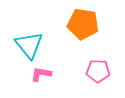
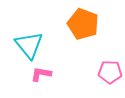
orange pentagon: rotated 12 degrees clockwise
pink pentagon: moved 12 px right, 1 px down
